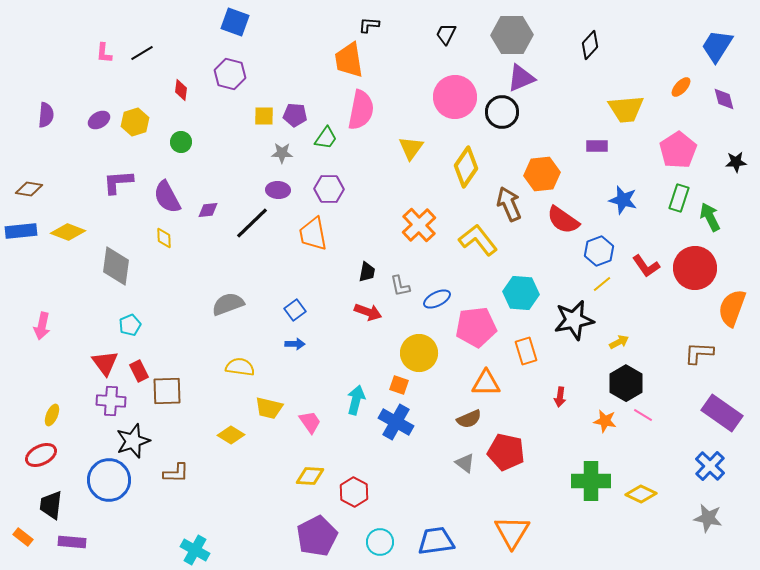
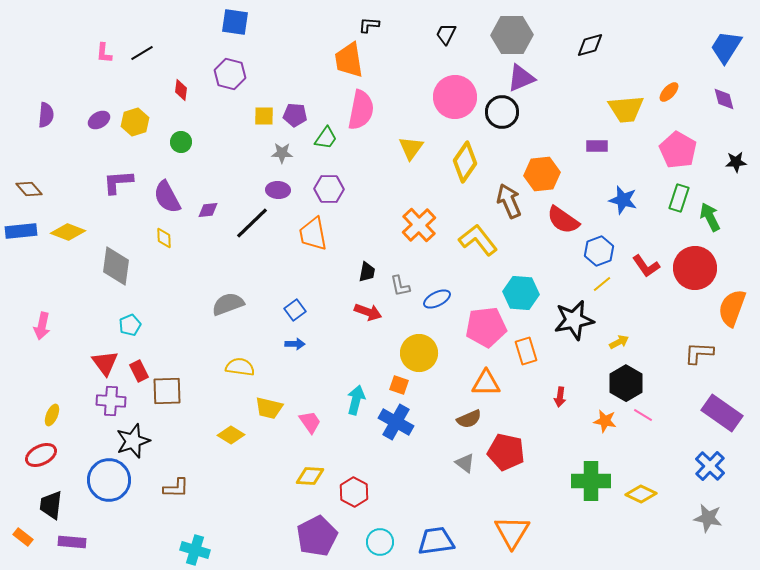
blue square at (235, 22): rotated 12 degrees counterclockwise
black diamond at (590, 45): rotated 32 degrees clockwise
blue trapezoid at (717, 46): moved 9 px right, 1 px down
orange ellipse at (681, 87): moved 12 px left, 5 px down
pink pentagon at (678, 150): rotated 9 degrees counterclockwise
yellow diamond at (466, 167): moved 1 px left, 5 px up
brown diamond at (29, 189): rotated 40 degrees clockwise
brown arrow at (509, 204): moved 3 px up
pink pentagon at (476, 327): moved 10 px right
brown L-shape at (176, 473): moved 15 px down
cyan cross at (195, 550): rotated 12 degrees counterclockwise
